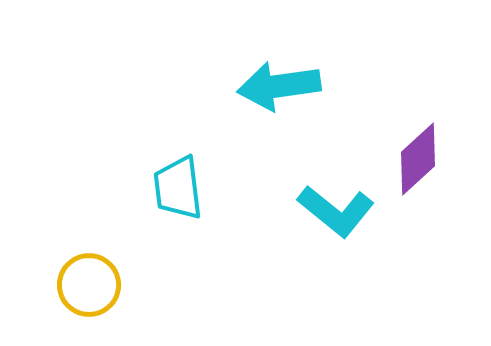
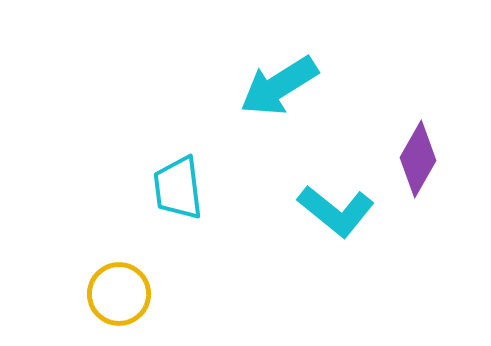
cyan arrow: rotated 24 degrees counterclockwise
purple diamond: rotated 18 degrees counterclockwise
yellow circle: moved 30 px right, 9 px down
